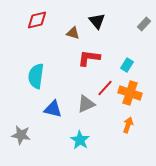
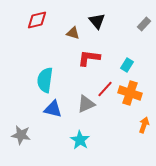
cyan semicircle: moved 9 px right, 4 px down
red line: moved 1 px down
orange arrow: moved 16 px right
